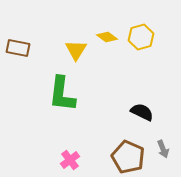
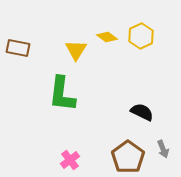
yellow hexagon: moved 1 px up; rotated 10 degrees counterclockwise
brown pentagon: rotated 12 degrees clockwise
